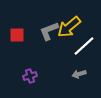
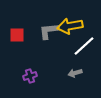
yellow arrow: moved 1 px right, 1 px up; rotated 30 degrees clockwise
gray L-shape: rotated 15 degrees clockwise
gray arrow: moved 4 px left, 1 px up
